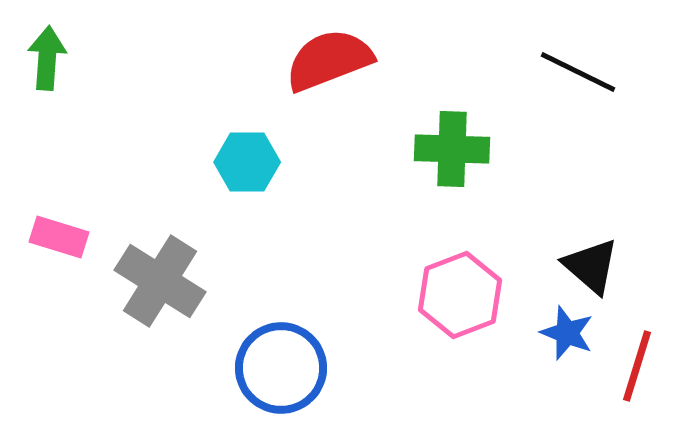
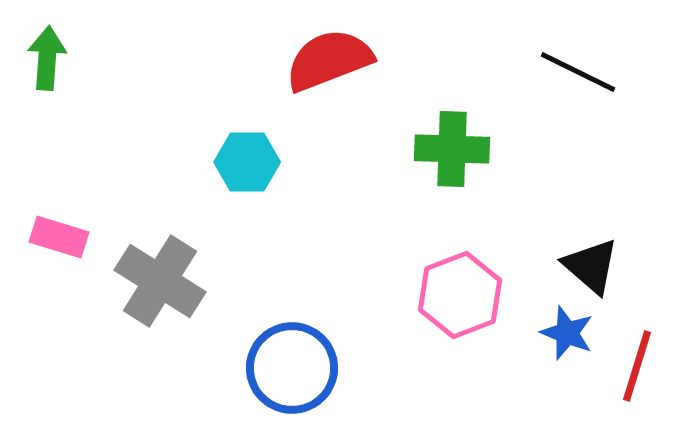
blue circle: moved 11 px right
